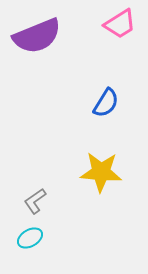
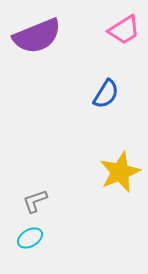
pink trapezoid: moved 4 px right, 6 px down
blue semicircle: moved 9 px up
yellow star: moved 19 px right; rotated 27 degrees counterclockwise
gray L-shape: rotated 16 degrees clockwise
